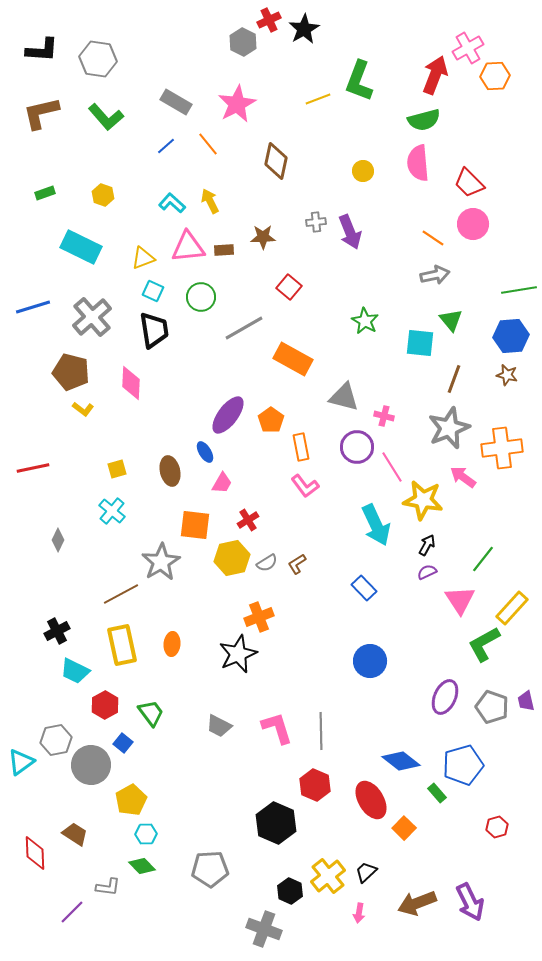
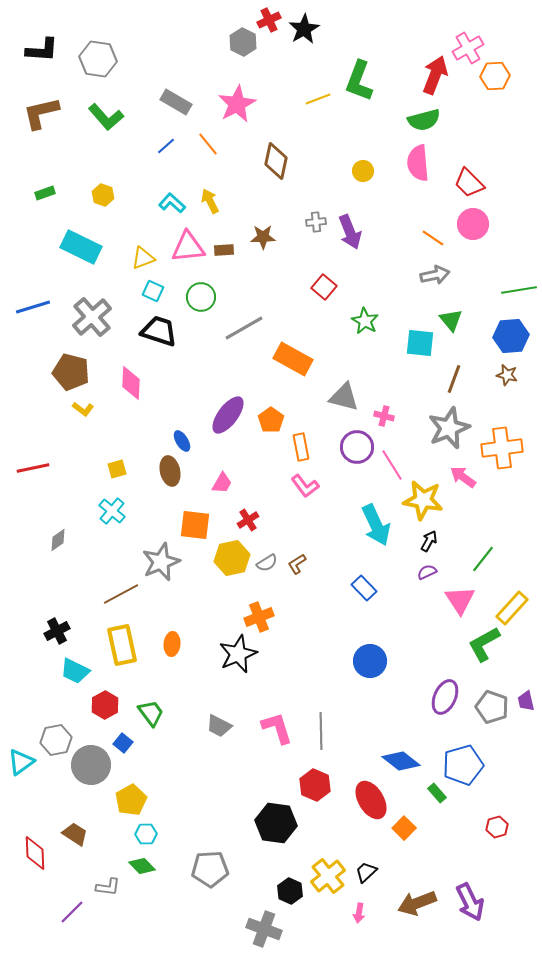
red square at (289, 287): moved 35 px right
black trapezoid at (154, 330): moved 5 px right, 1 px down; rotated 63 degrees counterclockwise
blue ellipse at (205, 452): moved 23 px left, 11 px up
pink line at (392, 467): moved 2 px up
gray diamond at (58, 540): rotated 30 degrees clockwise
black arrow at (427, 545): moved 2 px right, 4 px up
gray star at (161, 562): rotated 9 degrees clockwise
black hexagon at (276, 823): rotated 15 degrees counterclockwise
